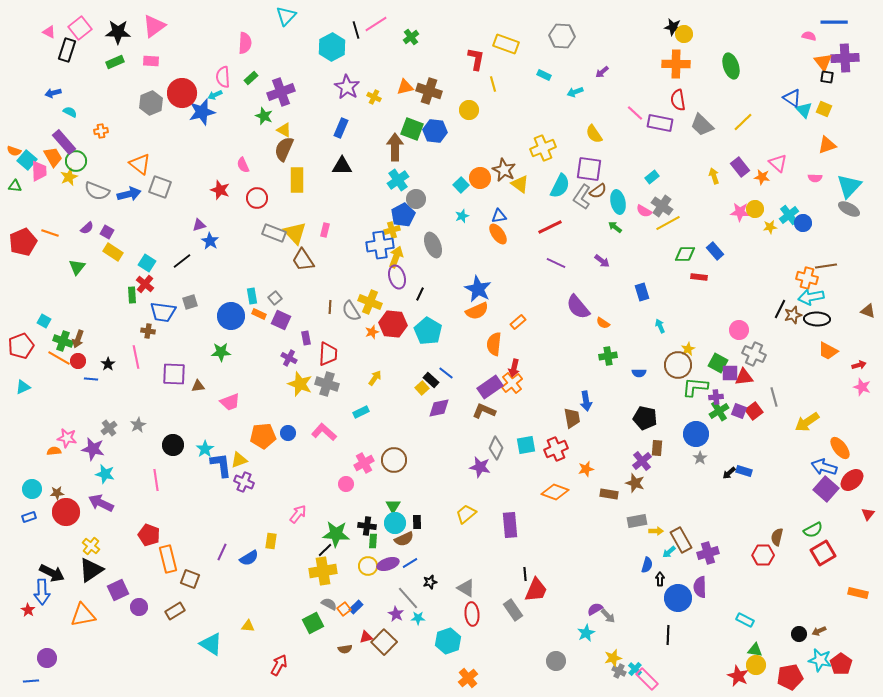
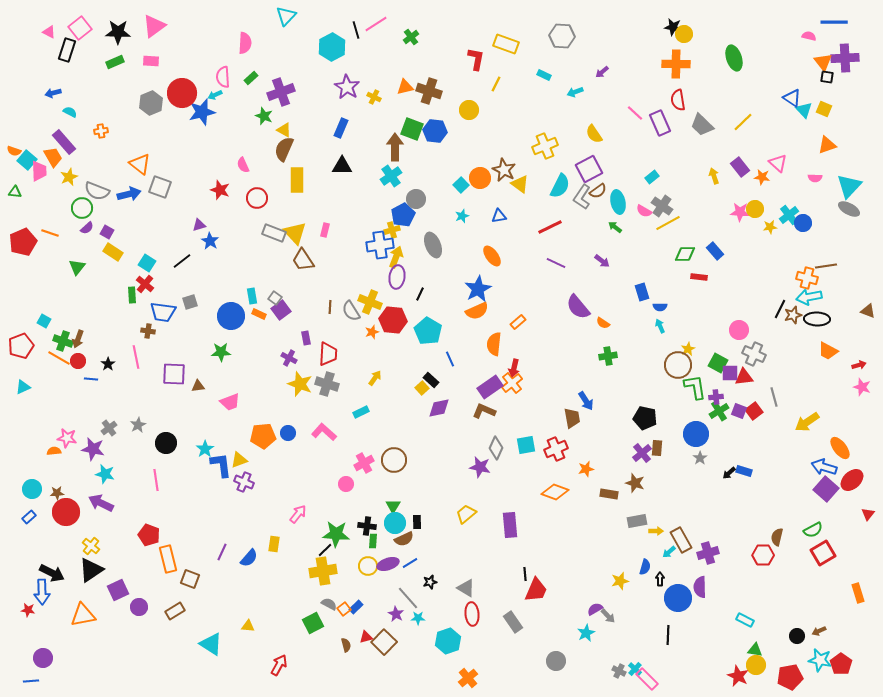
green ellipse at (731, 66): moved 3 px right, 8 px up
yellow line at (493, 84): moved 3 px right; rotated 42 degrees clockwise
purple rectangle at (660, 123): rotated 55 degrees clockwise
yellow cross at (543, 148): moved 2 px right, 2 px up
green circle at (76, 161): moved 6 px right, 47 px down
purple square at (589, 169): rotated 36 degrees counterclockwise
cyan cross at (398, 180): moved 7 px left, 4 px up
green triangle at (15, 186): moved 6 px down
orange ellipse at (498, 234): moved 6 px left, 22 px down
purple ellipse at (397, 277): rotated 25 degrees clockwise
blue star at (478, 289): rotated 16 degrees clockwise
cyan arrow at (811, 297): moved 2 px left
gray square at (275, 298): rotated 16 degrees counterclockwise
purple square at (281, 320): moved 10 px up; rotated 30 degrees clockwise
red hexagon at (393, 324): moved 4 px up
blue line at (446, 373): moved 4 px right, 14 px up; rotated 28 degrees clockwise
blue semicircle at (639, 373): moved 21 px right, 66 px up
green L-shape at (695, 387): rotated 76 degrees clockwise
blue arrow at (586, 401): rotated 24 degrees counterclockwise
black circle at (173, 445): moved 7 px left, 2 px up
purple cross at (642, 461): moved 8 px up
blue rectangle at (29, 517): rotated 24 degrees counterclockwise
yellow rectangle at (271, 541): moved 3 px right, 3 px down
blue semicircle at (249, 558): rotated 18 degrees counterclockwise
blue semicircle at (647, 565): moved 2 px left, 2 px down
orange rectangle at (858, 593): rotated 60 degrees clockwise
red star at (28, 610): rotated 24 degrees counterclockwise
gray rectangle at (513, 610): moved 12 px down
black circle at (799, 634): moved 2 px left, 2 px down
brown semicircle at (345, 649): moved 1 px right, 4 px up; rotated 96 degrees counterclockwise
purple circle at (47, 658): moved 4 px left
yellow star at (613, 658): moved 7 px right, 77 px up
